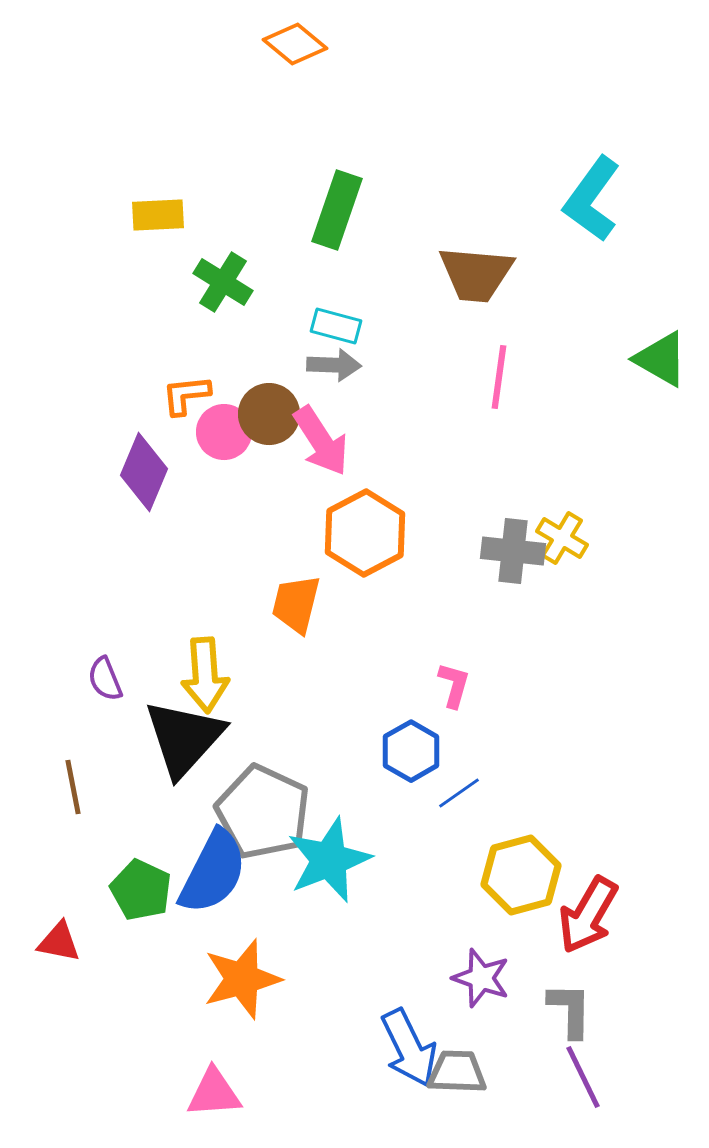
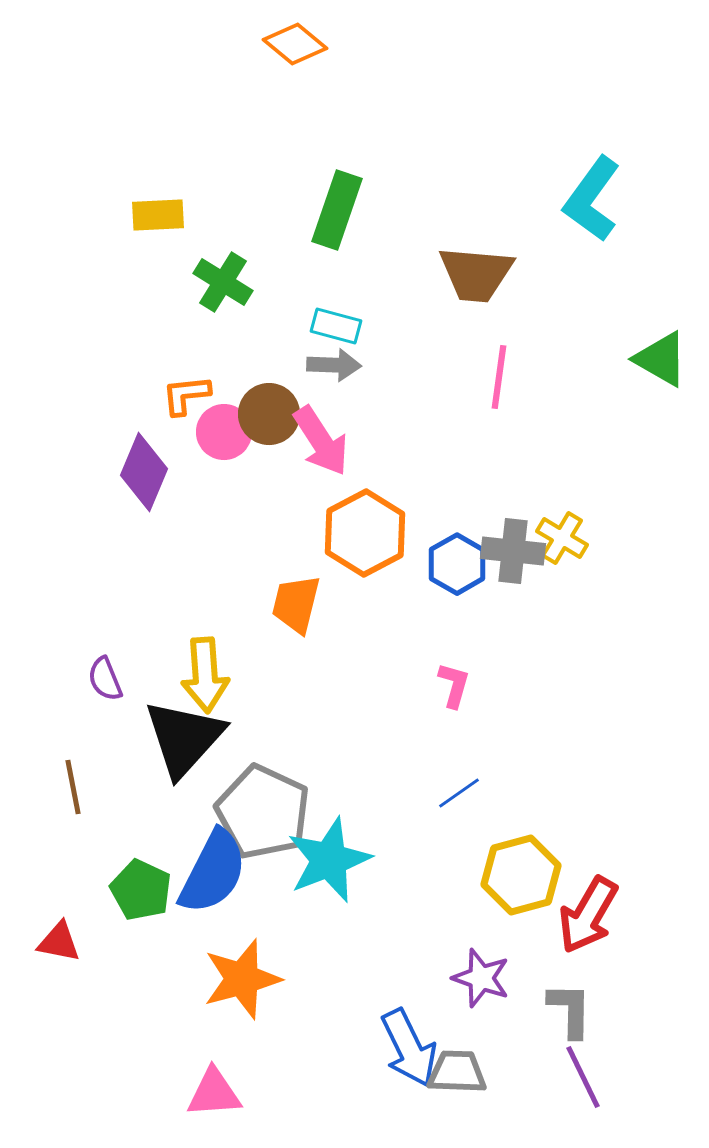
blue hexagon: moved 46 px right, 187 px up
